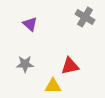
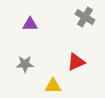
purple triangle: rotated 42 degrees counterclockwise
red triangle: moved 6 px right, 4 px up; rotated 12 degrees counterclockwise
